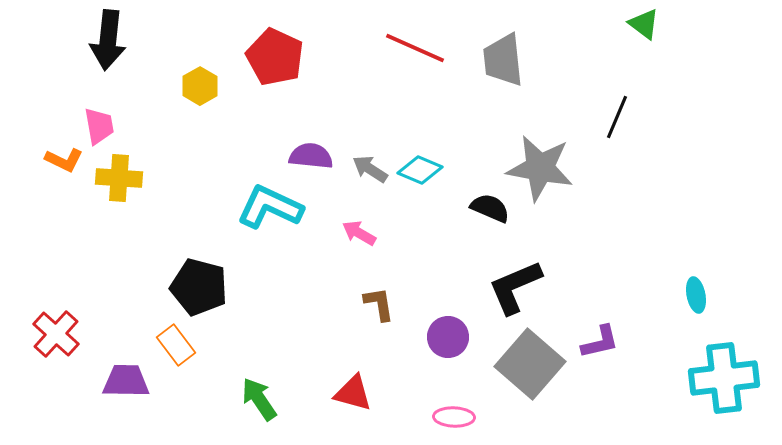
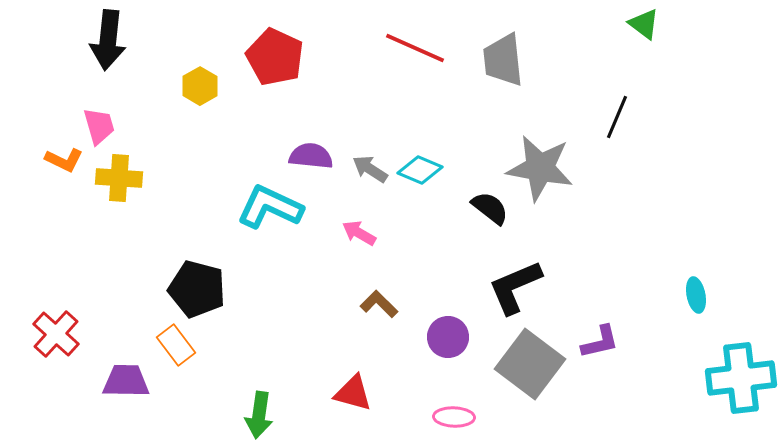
pink trapezoid: rotated 6 degrees counterclockwise
black semicircle: rotated 15 degrees clockwise
black pentagon: moved 2 px left, 2 px down
brown L-shape: rotated 36 degrees counterclockwise
gray square: rotated 4 degrees counterclockwise
cyan cross: moved 17 px right
green arrow: moved 16 px down; rotated 138 degrees counterclockwise
